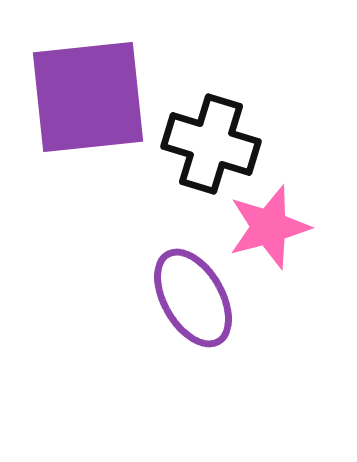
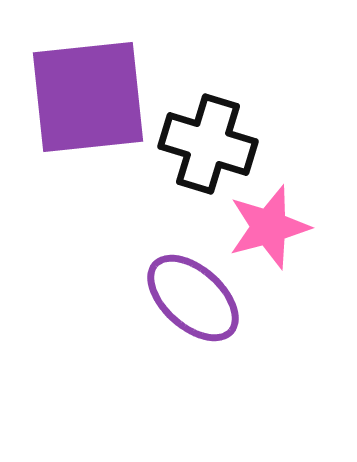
black cross: moved 3 px left
purple ellipse: rotated 18 degrees counterclockwise
